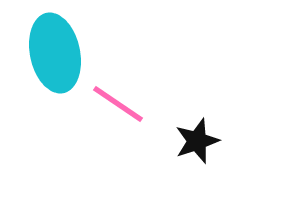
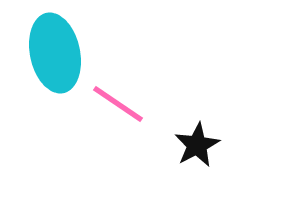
black star: moved 4 px down; rotated 9 degrees counterclockwise
